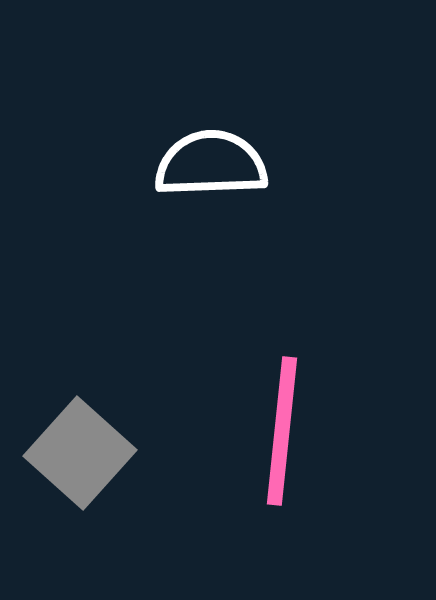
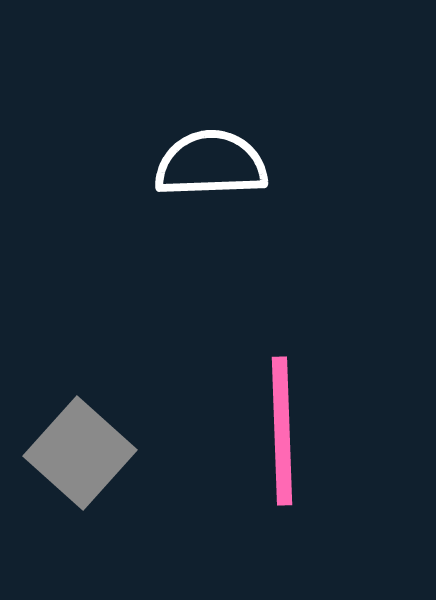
pink line: rotated 8 degrees counterclockwise
